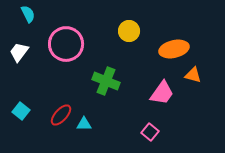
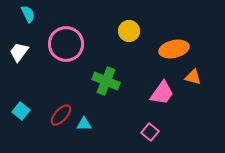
orange triangle: moved 2 px down
